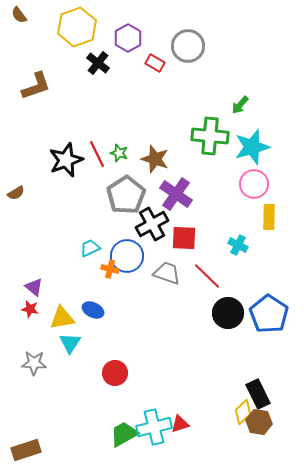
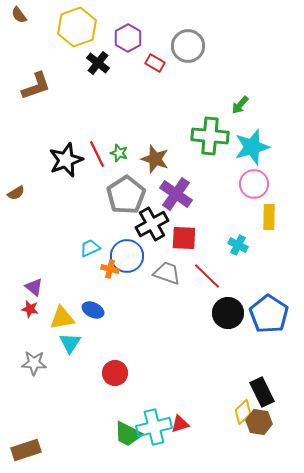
black rectangle at (258, 394): moved 4 px right, 2 px up
green trapezoid at (124, 434): moved 4 px right; rotated 124 degrees counterclockwise
